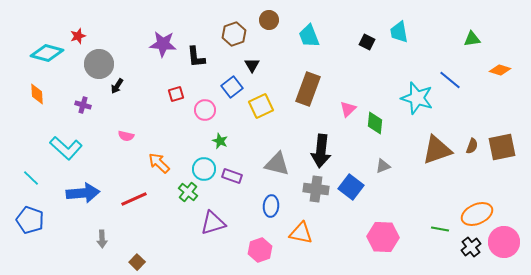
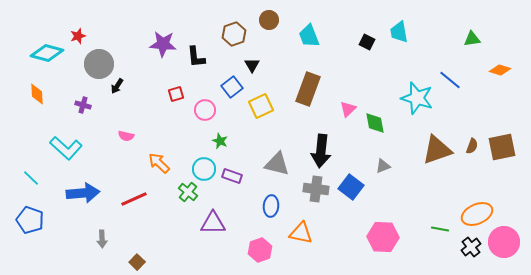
green diamond at (375, 123): rotated 15 degrees counterclockwise
purple triangle at (213, 223): rotated 16 degrees clockwise
